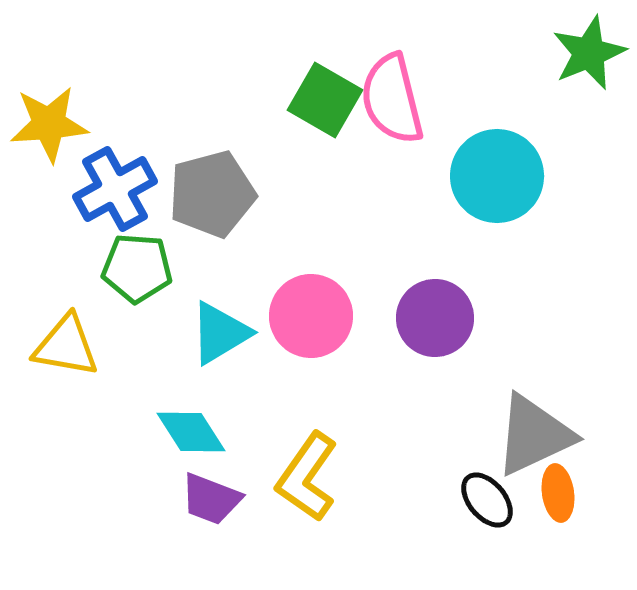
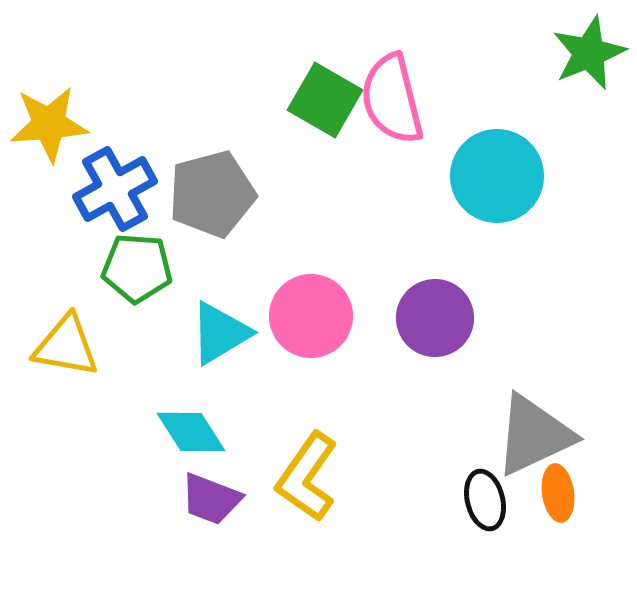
black ellipse: moved 2 px left; rotated 26 degrees clockwise
